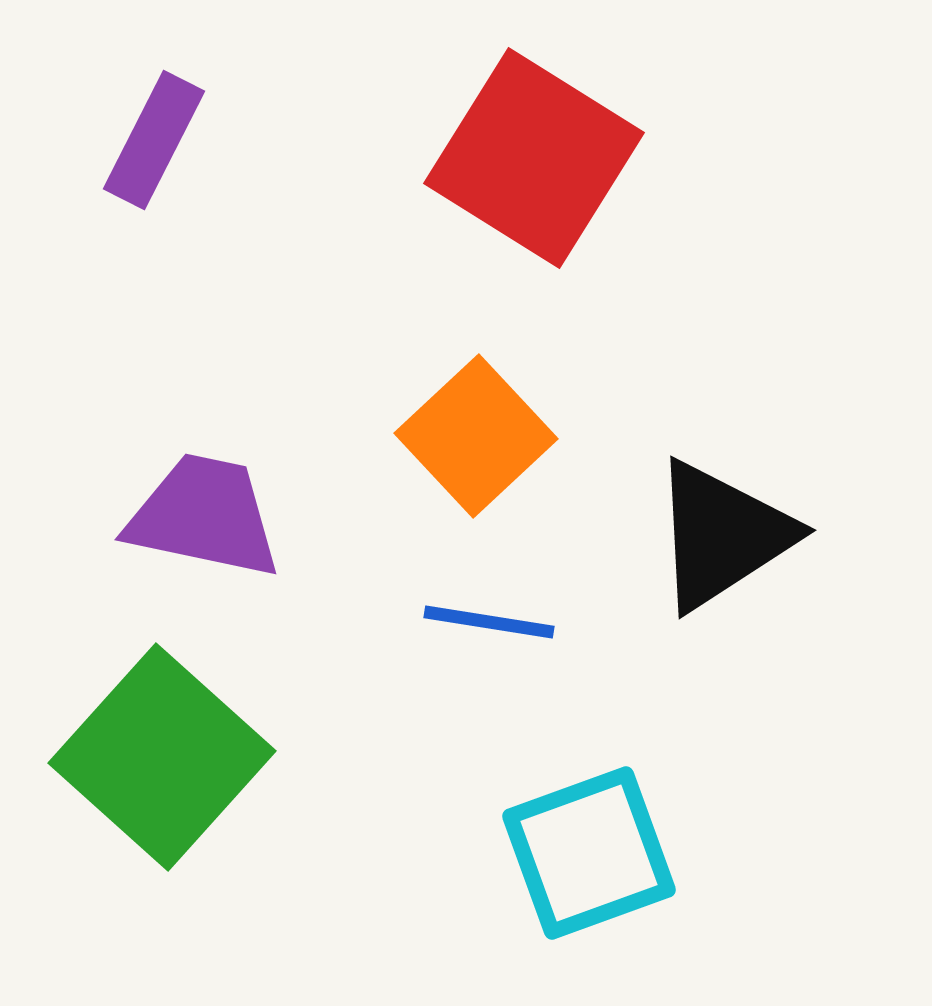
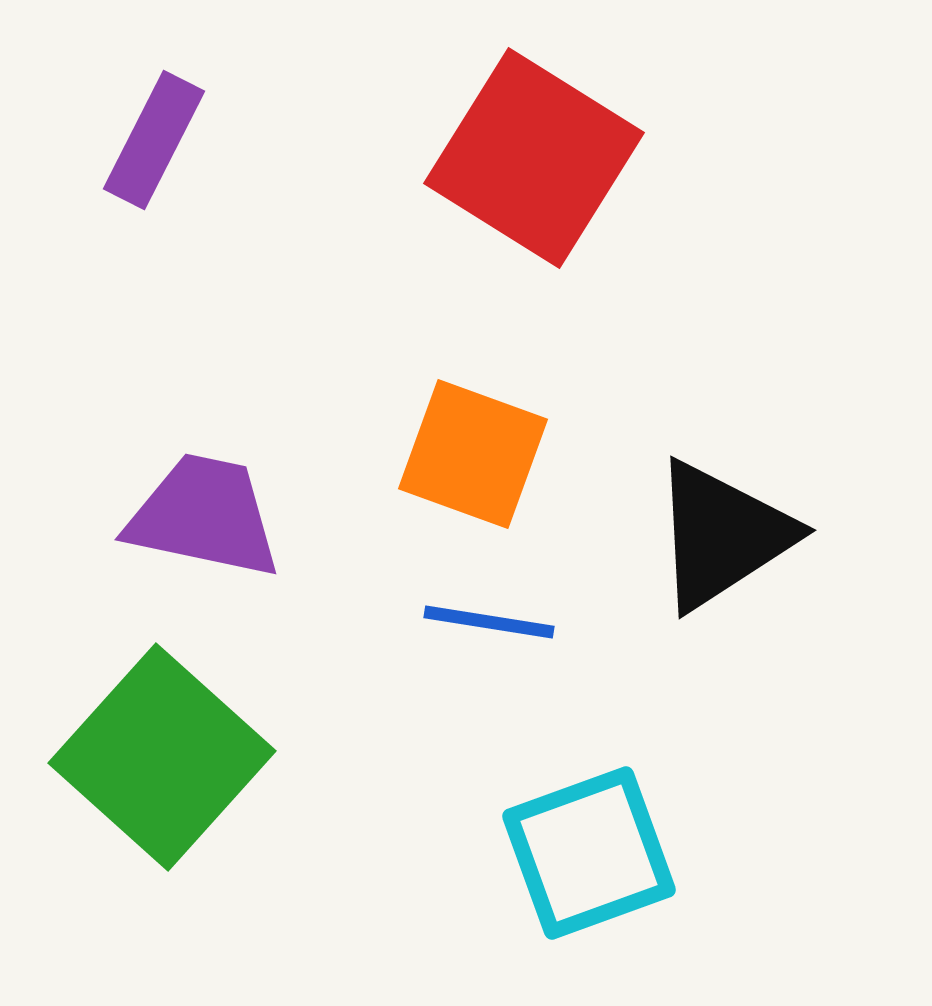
orange square: moved 3 px left, 18 px down; rotated 27 degrees counterclockwise
